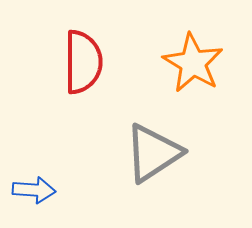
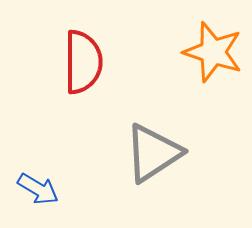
orange star: moved 20 px right, 11 px up; rotated 12 degrees counterclockwise
blue arrow: moved 4 px right, 1 px up; rotated 27 degrees clockwise
